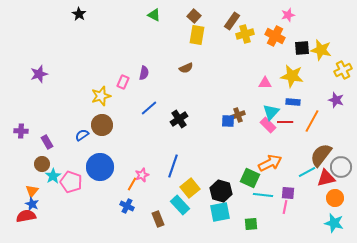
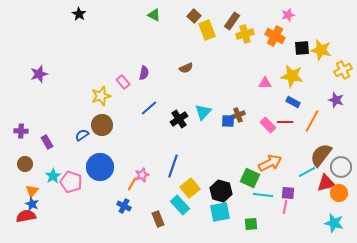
yellow rectangle at (197, 35): moved 10 px right, 5 px up; rotated 30 degrees counterclockwise
pink rectangle at (123, 82): rotated 64 degrees counterclockwise
blue rectangle at (293, 102): rotated 24 degrees clockwise
cyan triangle at (271, 112): moved 68 px left
brown circle at (42, 164): moved 17 px left
red triangle at (326, 178): moved 5 px down
orange circle at (335, 198): moved 4 px right, 5 px up
blue cross at (127, 206): moved 3 px left
